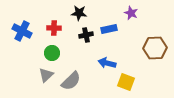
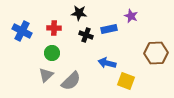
purple star: moved 3 px down
black cross: rotated 32 degrees clockwise
brown hexagon: moved 1 px right, 5 px down
yellow square: moved 1 px up
